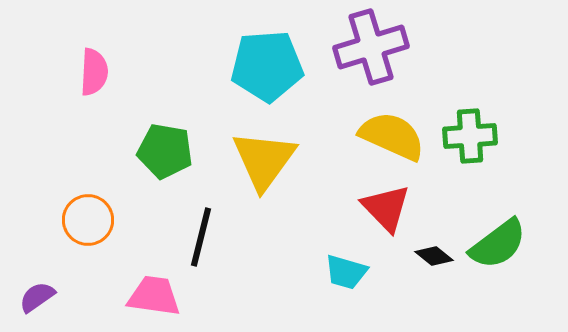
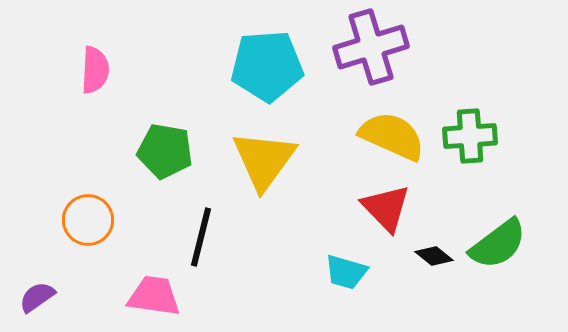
pink semicircle: moved 1 px right, 2 px up
